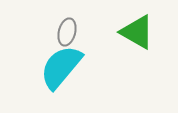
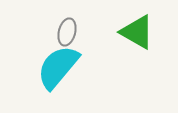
cyan semicircle: moved 3 px left
